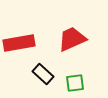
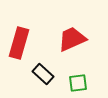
red rectangle: rotated 64 degrees counterclockwise
green square: moved 3 px right
